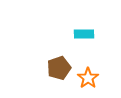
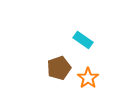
cyan rectangle: moved 1 px left, 6 px down; rotated 36 degrees clockwise
